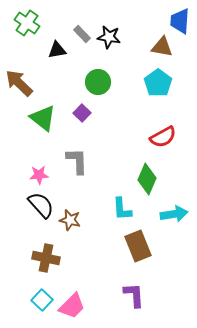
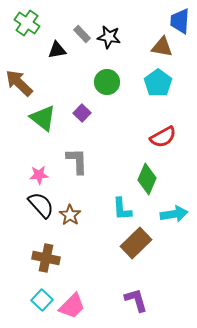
green circle: moved 9 px right
brown star: moved 5 px up; rotated 20 degrees clockwise
brown rectangle: moved 2 px left, 3 px up; rotated 68 degrees clockwise
purple L-shape: moved 2 px right, 5 px down; rotated 12 degrees counterclockwise
